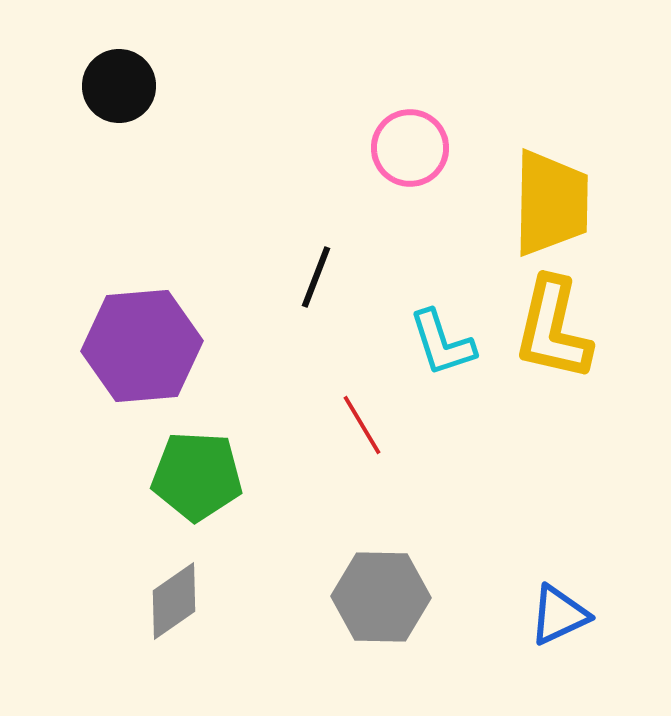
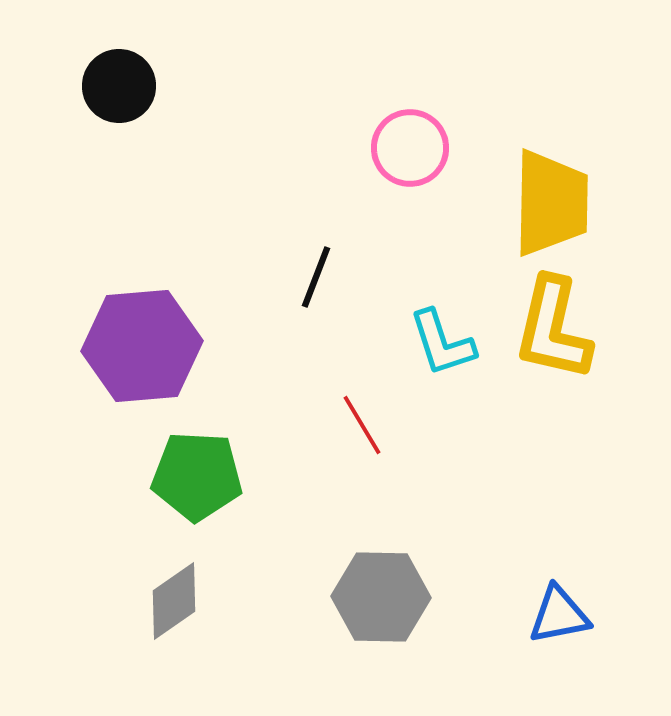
blue triangle: rotated 14 degrees clockwise
